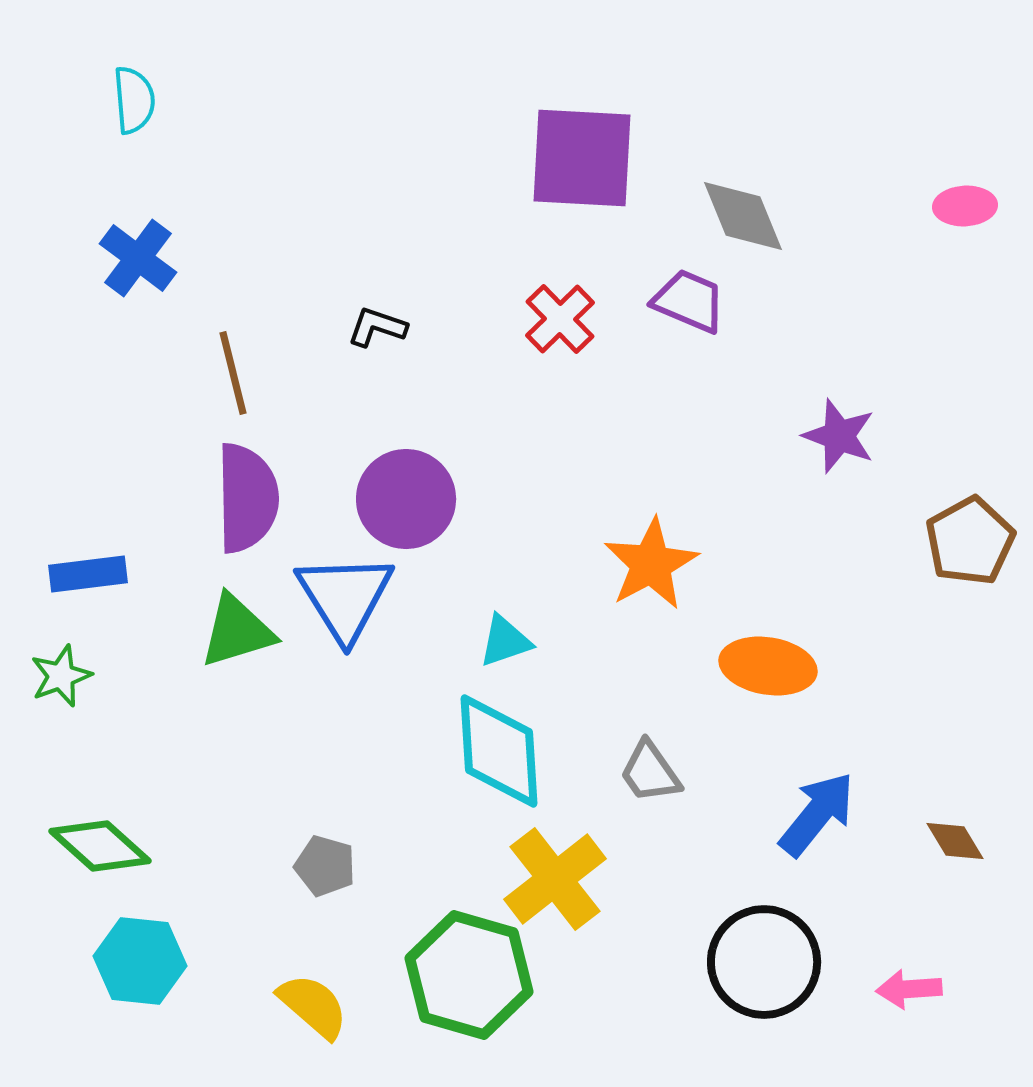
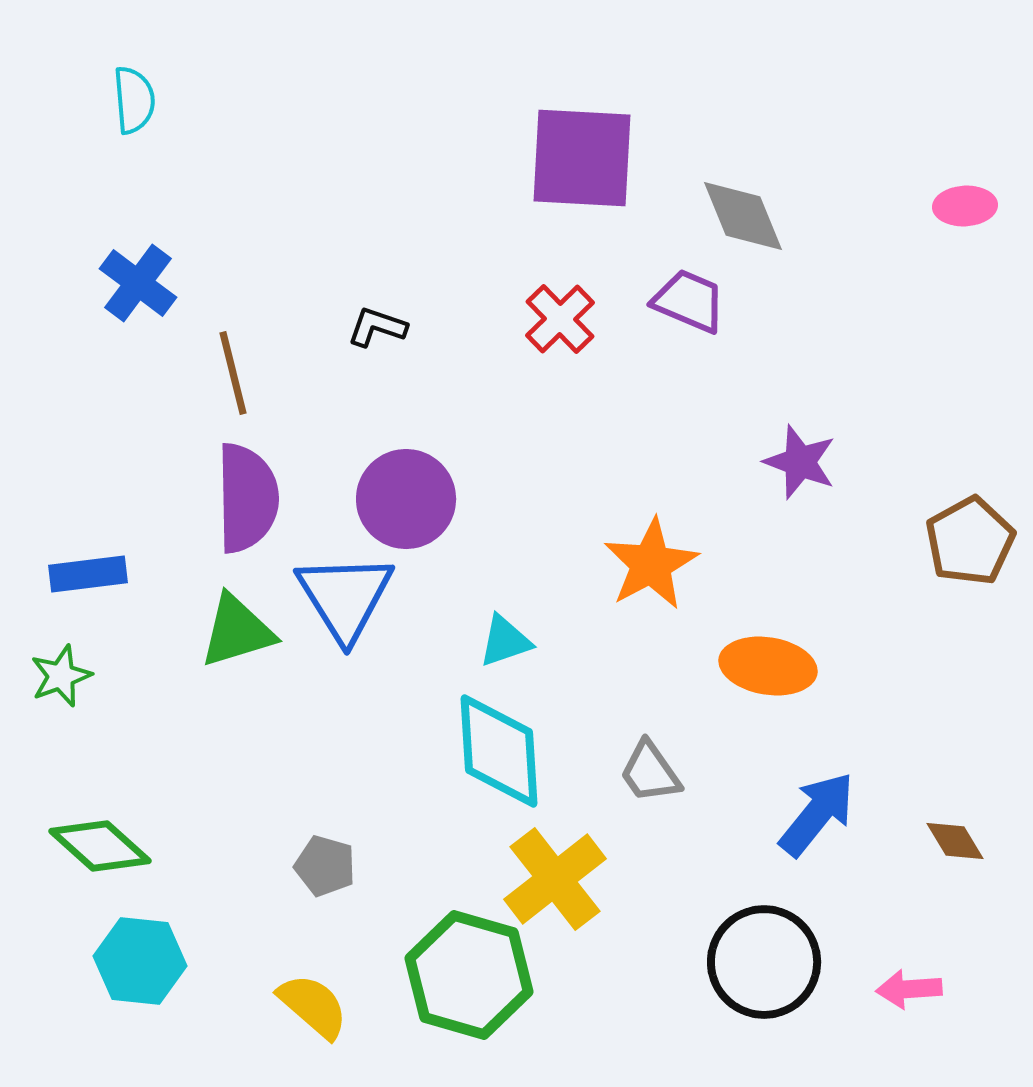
blue cross: moved 25 px down
purple star: moved 39 px left, 26 px down
